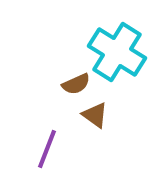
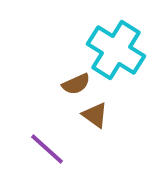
cyan cross: moved 1 px left, 2 px up
purple line: rotated 69 degrees counterclockwise
